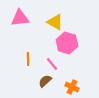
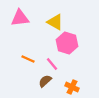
orange line: rotated 64 degrees counterclockwise
